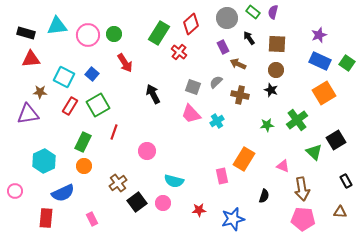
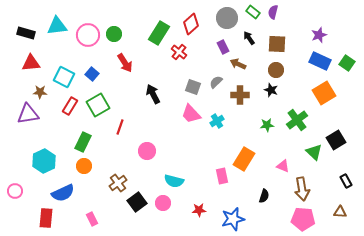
red triangle at (31, 59): moved 4 px down
brown cross at (240, 95): rotated 12 degrees counterclockwise
red line at (114, 132): moved 6 px right, 5 px up
